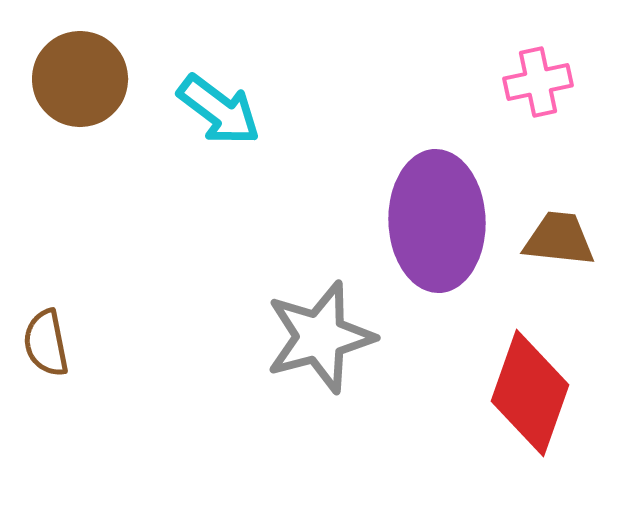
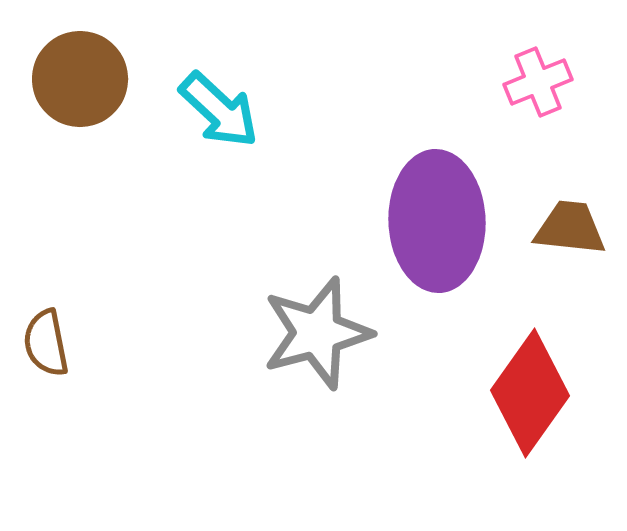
pink cross: rotated 10 degrees counterclockwise
cyan arrow: rotated 6 degrees clockwise
brown trapezoid: moved 11 px right, 11 px up
gray star: moved 3 px left, 4 px up
red diamond: rotated 16 degrees clockwise
